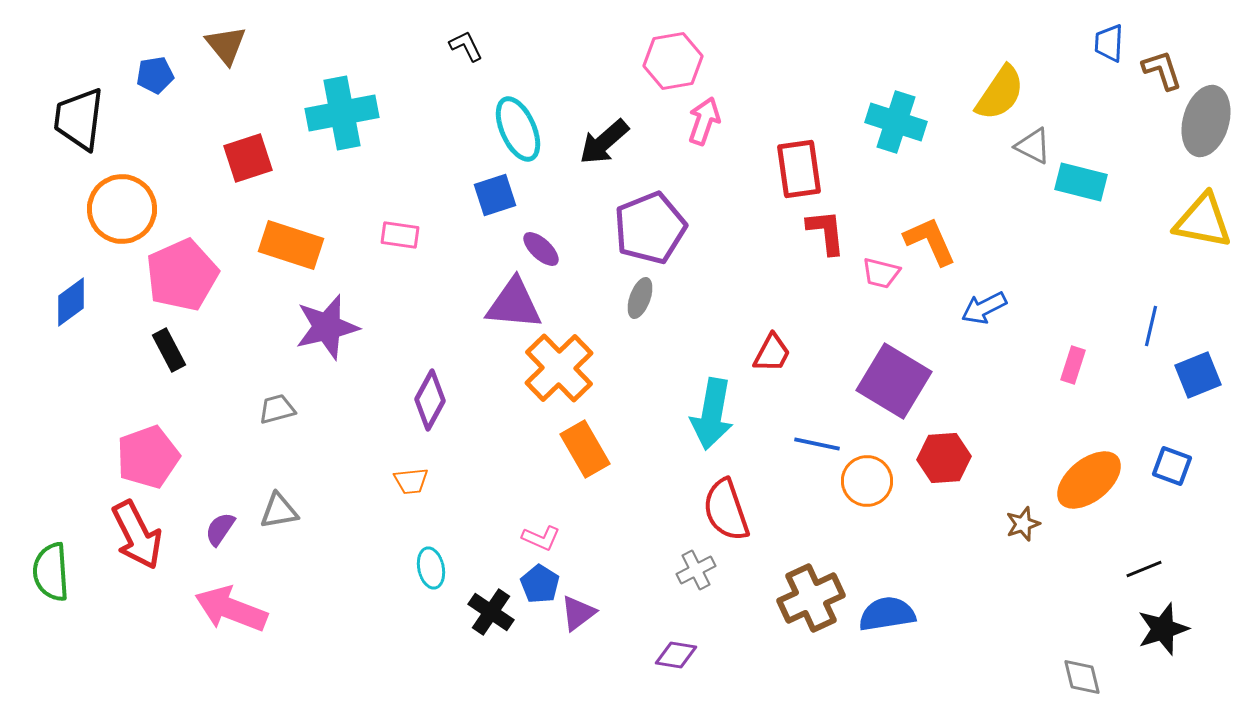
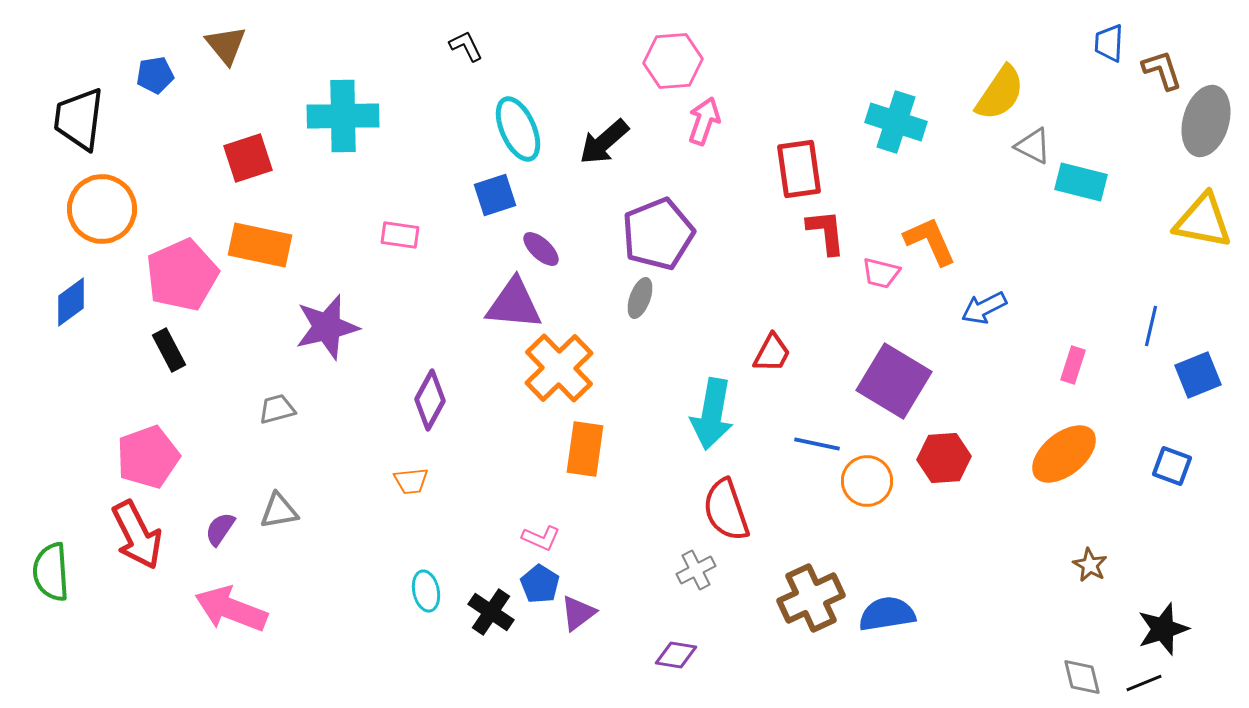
pink hexagon at (673, 61): rotated 6 degrees clockwise
cyan cross at (342, 113): moved 1 px right, 3 px down; rotated 10 degrees clockwise
orange circle at (122, 209): moved 20 px left
purple pentagon at (650, 228): moved 8 px right, 6 px down
orange rectangle at (291, 245): moved 31 px left; rotated 6 degrees counterclockwise
orange rectangle at (585, 449): rotated 38 degrees clockwise
orange ellipse at (1089, 480): moved 25 px left, 26 px up
brown star at (1023, 524): moved 67 px right, 41 px down; rotated 24 degrees counterclockwise
cyan ellipse at (431, 568): moved 5 px left, 23 px down
black line at (1144, 569): moved 114 px down
